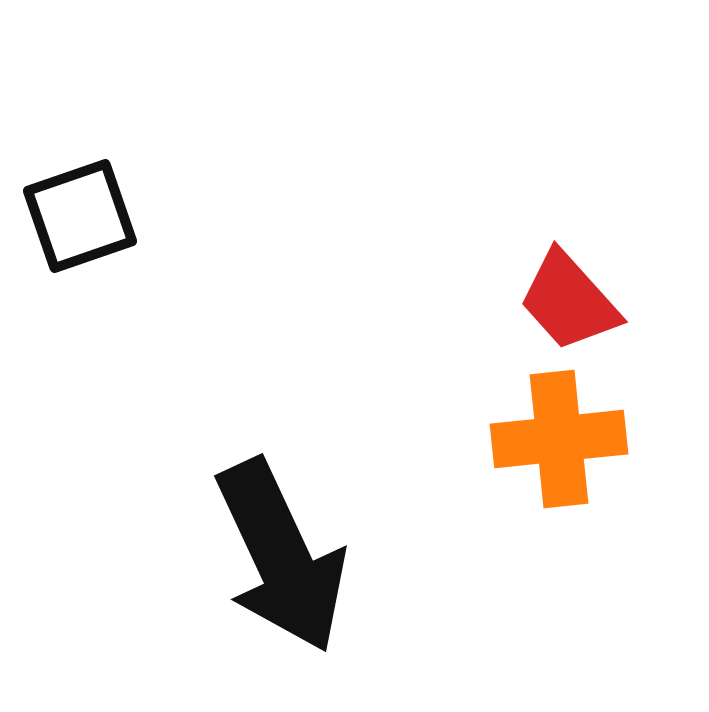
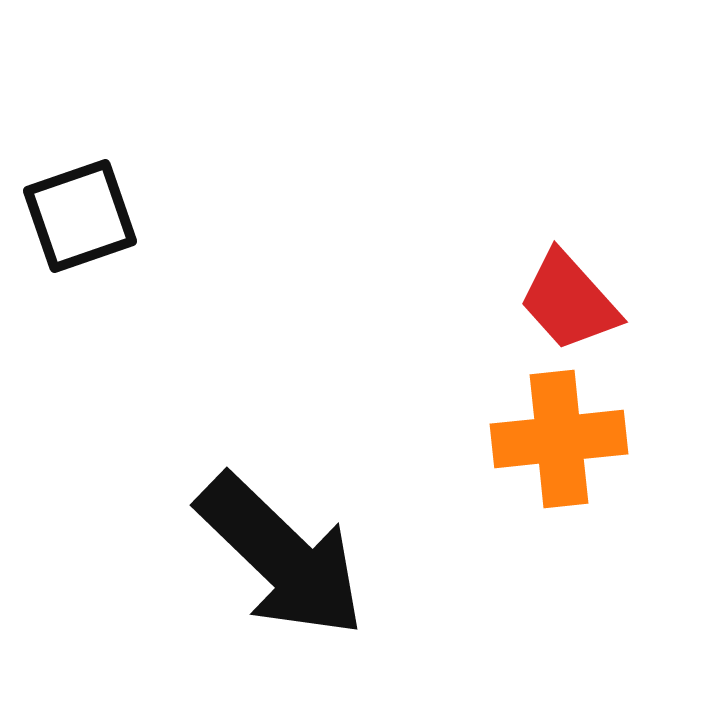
black arrow: rotated 21 degrees counterclockwise
